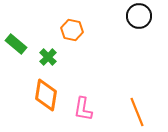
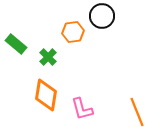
black circle: moved 37 px left
orange hexagon: moved 1 px right, 2 px down; rotated 20 degrees counterclockwise
pink L-shape: moved 1 px left; rotated 25 degrees counterclockwise
